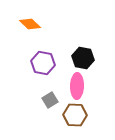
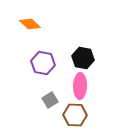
pink ellipse: moved 3 px right
